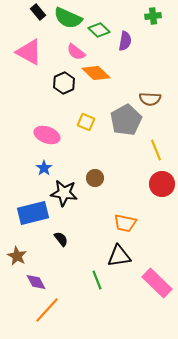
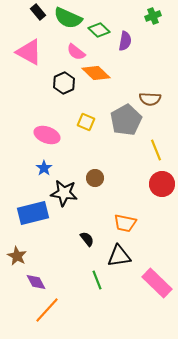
green cross: rotated 14 degrees counterclockwise
black semicircle: moved 26 px right
